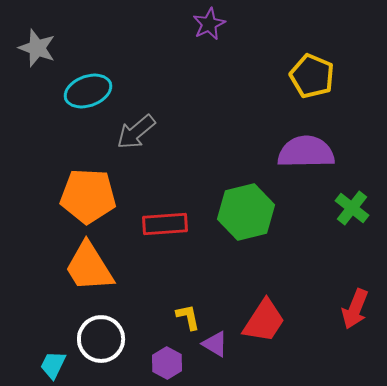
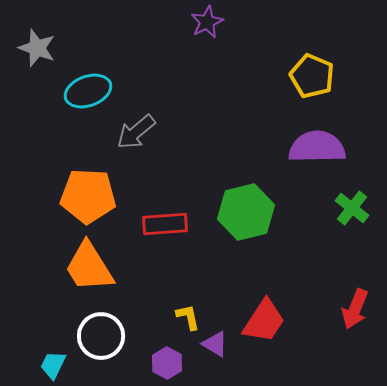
purple star: moved 2 px left, 2 px up
purple semicircle: moved 11 px right, 5 px up
white circle: moved 3 px up
